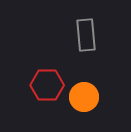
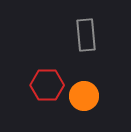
orange circle: moved 1 px up
